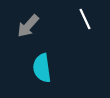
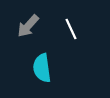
white line: moved 14 px left, 10 px down
